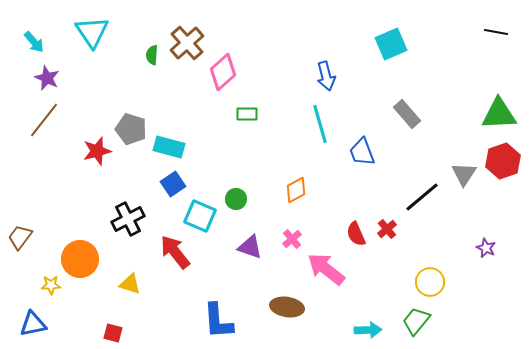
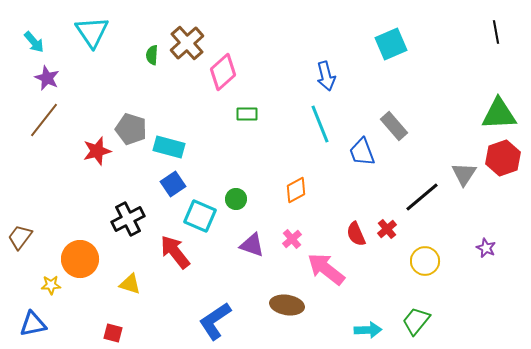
black line at (496, 32): rotated 70 degrees clockwise
gray rectangle at (407, 114): moved 13 px left, 12 px down
cyan line at (320, 124): rotated 6 degrees counterclockwise
red hexagon at (503, 161): moved 3 px up
purple triangle at (250, 247): moved 2 px right, 2 px up
yellow circle at (430, 282): moved 5 px left, 21 px up
brown ellipse at (287, 307): moved 2 px up
blue L-shape at (218, 321): moved 3 px left; rotated 60 degrees clockwise
